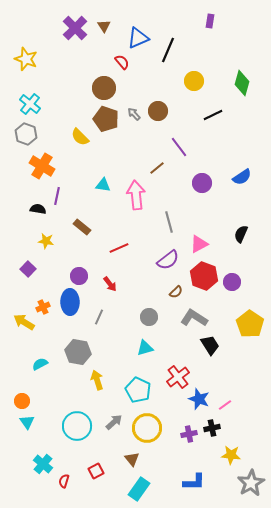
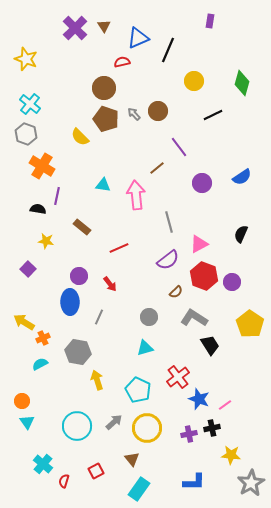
red semicircle at (122, 62): rotated 63 degrees counterclockwise
orange cross at (43, 307): moved 31 px down
